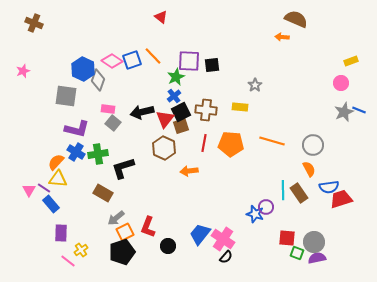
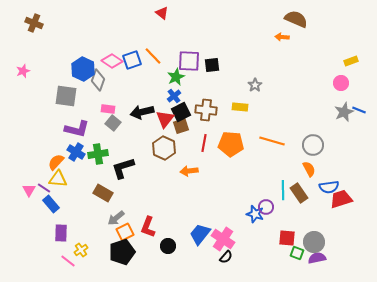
red triangle at (161, 17): moved 1 px right, 4 px up
